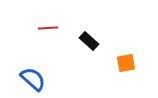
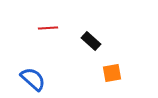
black rectangle: moved 2 px right
orange square: moved 14 px left, 10 px down
